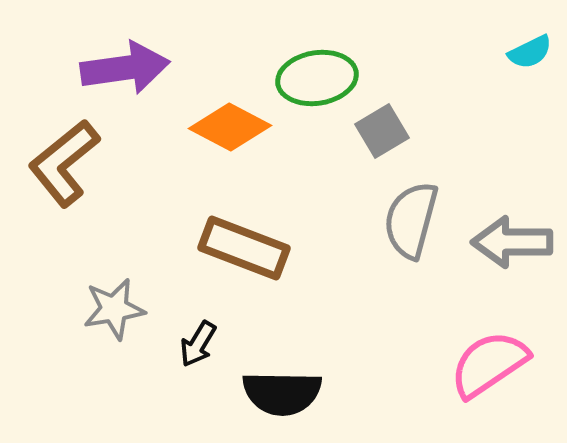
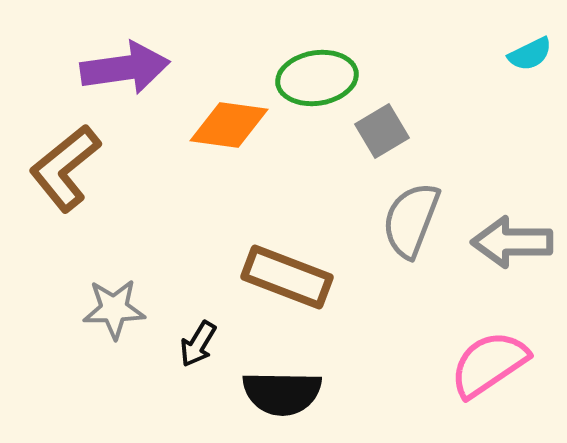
cyan semicircle: moved 2 px down
orange diamond: moved 1 px left, 2 px up; rotated 20 degrees counterclockwise
brown L-shape: moved 1 px right, 5 px down
gray semicircle: rotated 6 degrees clockwise
brown rectangle: moved 43 px right, 29 px down
gray star: rotated 8 degrees clockwise
